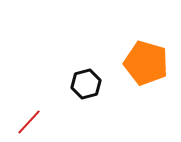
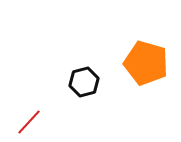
black hexagon: moved 2 px left, 2 px up
